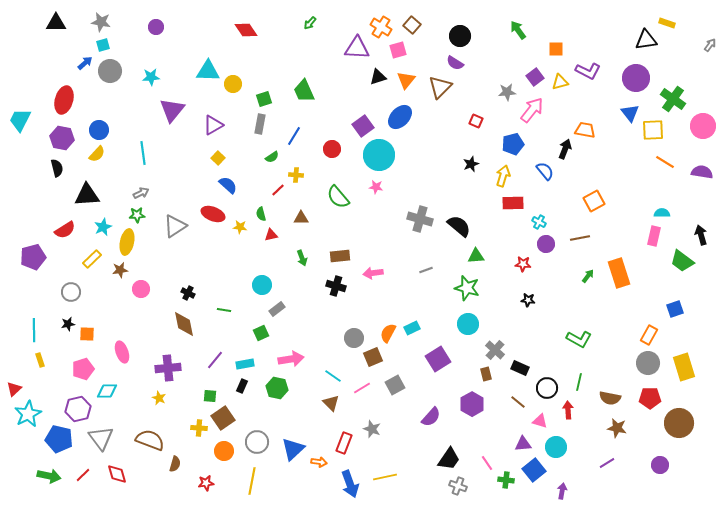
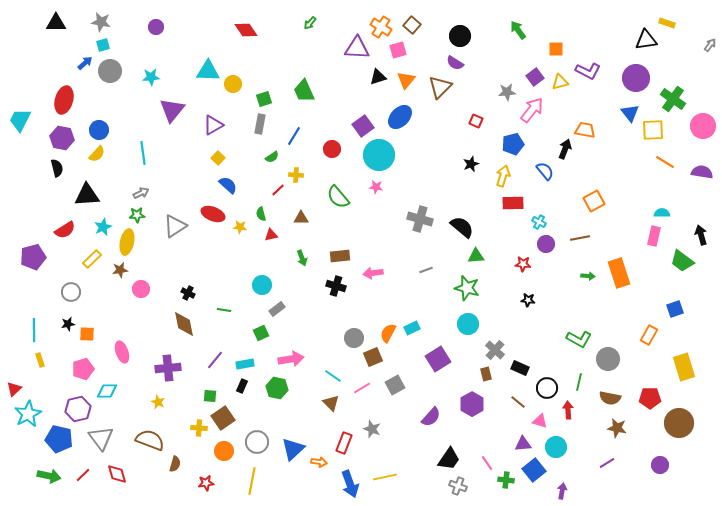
black semicircle at (459, 226): moved 3 px right, 1 px down
green arrow at (588, 276): rotated 56 degrees clockwise
gray circle at (648, 363): moved 40 px left, 4 px up
yellow star at (159, 398): moved 1 px left, 4 px down
